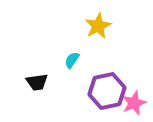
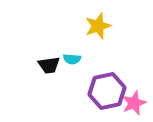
yellow star: rotated 8 degrees clockwise
cyan semicircle: moved 1 px up; rotated 120 degrees counterclockwise
black trapezoid: moved 12 px right, 17 px up
